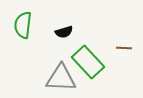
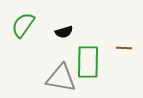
green semicircle: rotated 28 degrees clockwise
green rectangle: rotated 44 degrees clockwise
gray triangle: rotated 8 degrees clockwise
